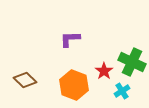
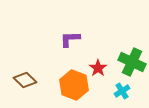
red star: moved 6 px left, 3 px up
